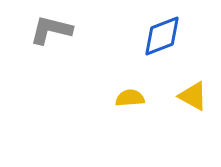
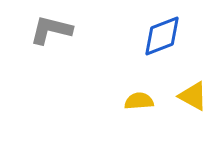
yellow semicircle: moved 9 px right, 3 px down
